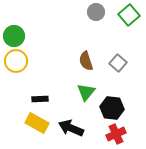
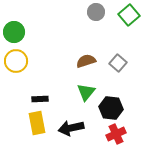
green circle: moved 4 px up
brown semicircle: rotated 90 degrees clockwise
black hexagon: moved 1 px left
yellow rectangle: rotated 50 degrees clockwise
black arrow: rotated 35 degrees counterclockwise
